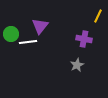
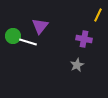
yellow line: moved 1 px up
green circle: moved 2 px right, 2 px down
white line: rotated 24 degrees clockwise
